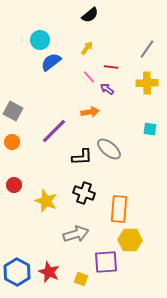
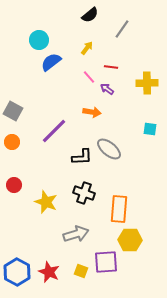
cyan circle: moved 1 px left
gray line: moved 25 px left, 20 px up
orange arrow: moved 2 px right; rotated 18 degrees clockwise
yellow star: moved 1 px down
yellow square: moved 8 px up
